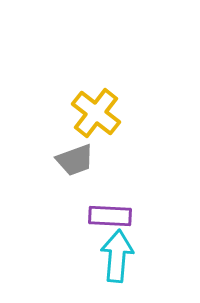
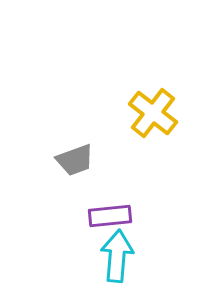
yellow cross: moved 57 px right
purple rectangle: rotated 9 degrees counterclockwise
